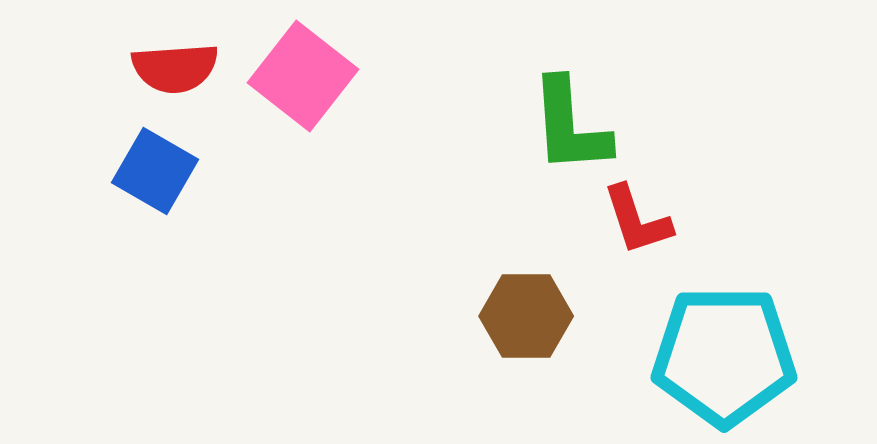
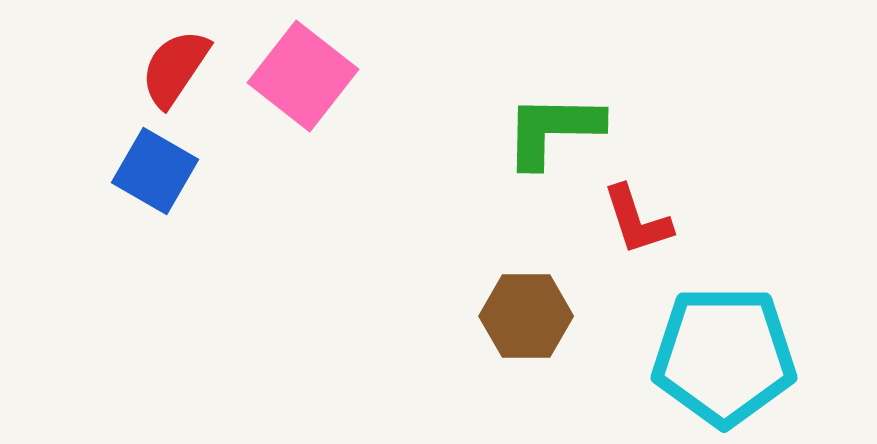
red semicircle: rotated 128 degrees clockwise
green L-shape: moved 17 px left, 4 px down; rotated 95 degrees clockwise
